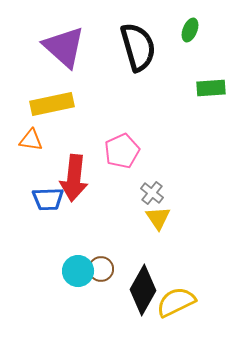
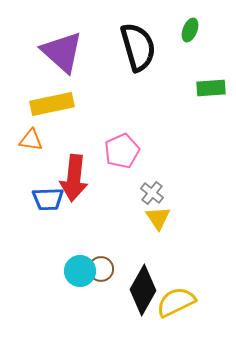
purple triangle: moved 2 px left, 5 px down
cyan circle: moved 2 px right
